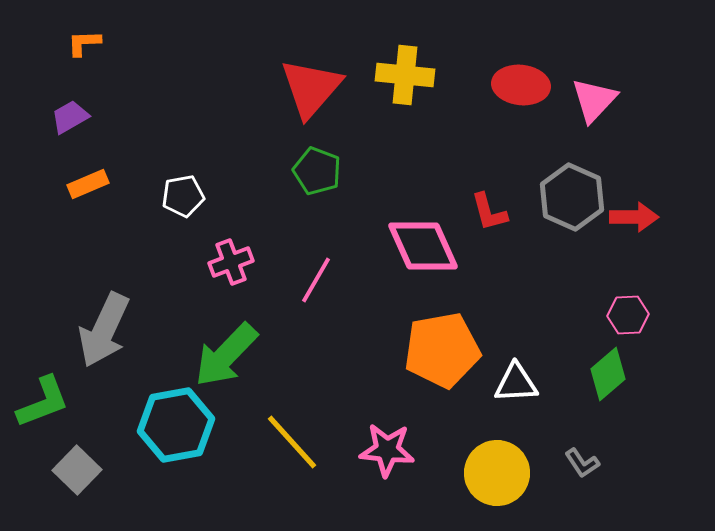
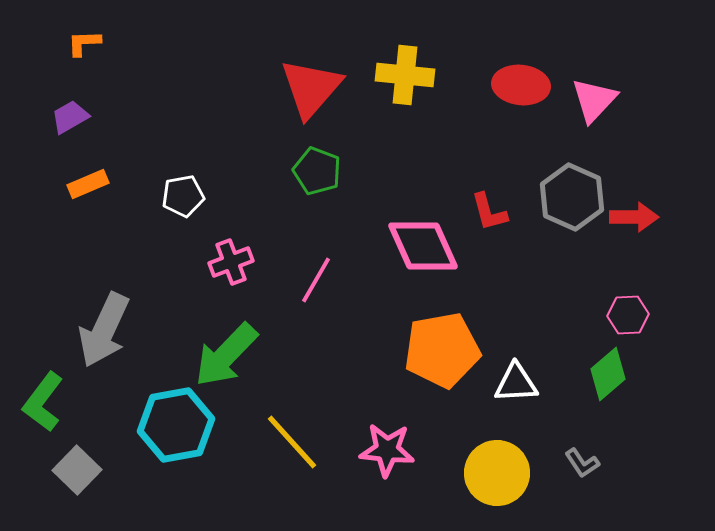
green L-shape: rotated 148 degrees clockwise
